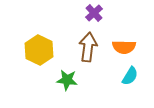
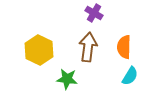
purple cross: rotated 18 degrees counterclockwise
orange semicircle: rotated 90 degrees clockwise
green star: moved 1 px up
